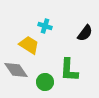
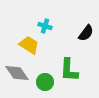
black semicircle: moved 1 px right
gray diamond: moved 1 px right, 3 px down
